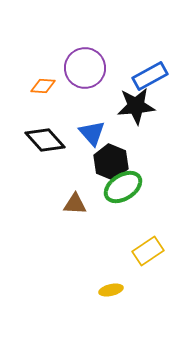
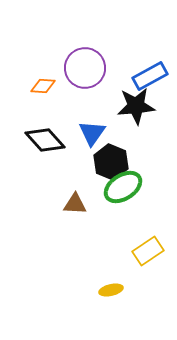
blue triangle: rotated 16 degrees clockwise
